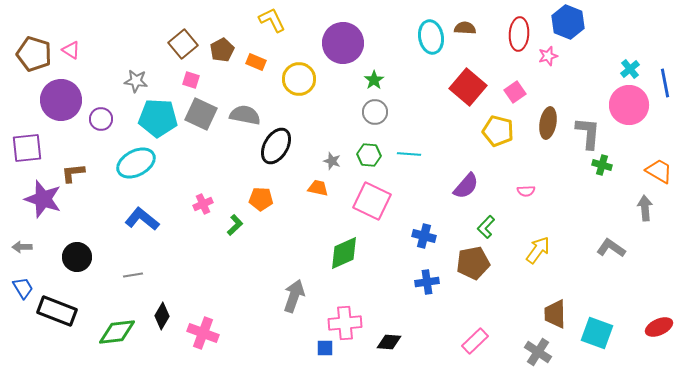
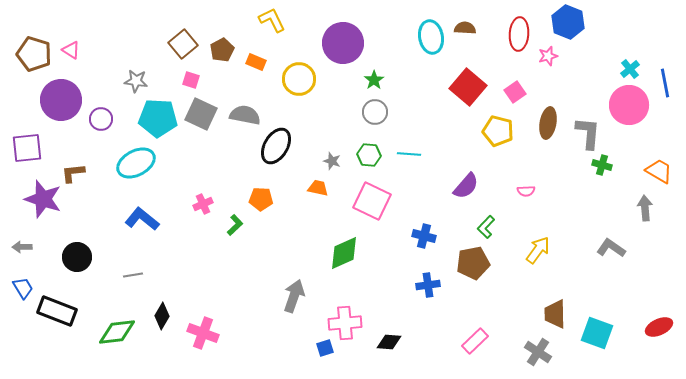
blue cross at (427, 282): moved 1 px right, 3 px down
blue square at (325, 348): rotated 18 degrees counterclockwise
